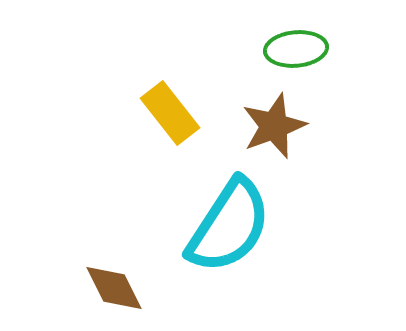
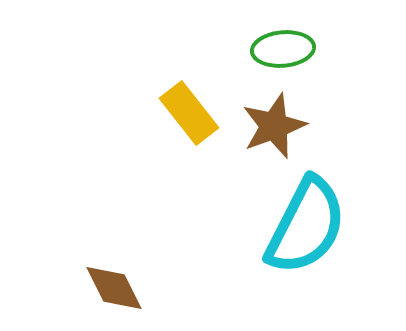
green ellipse: moved 13 px left
yellow rectangle: moved 19 px right
cyan semicircle: moved 77 px right; rotated 6 degrees counterclockwise
